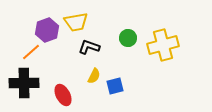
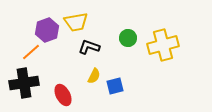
black cross: rotated 8 degrees counterclockwise
